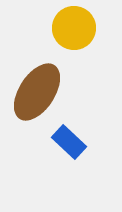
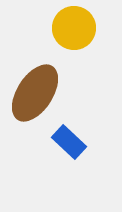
brown ellipse: moved 2 px left, 1 px down
